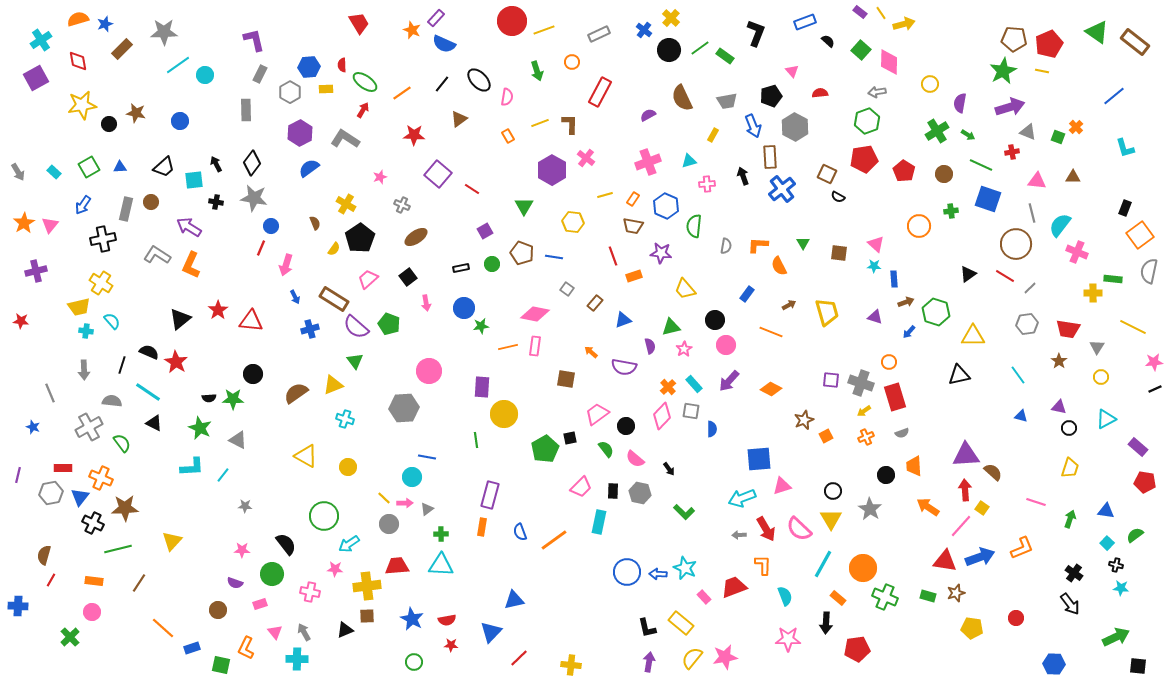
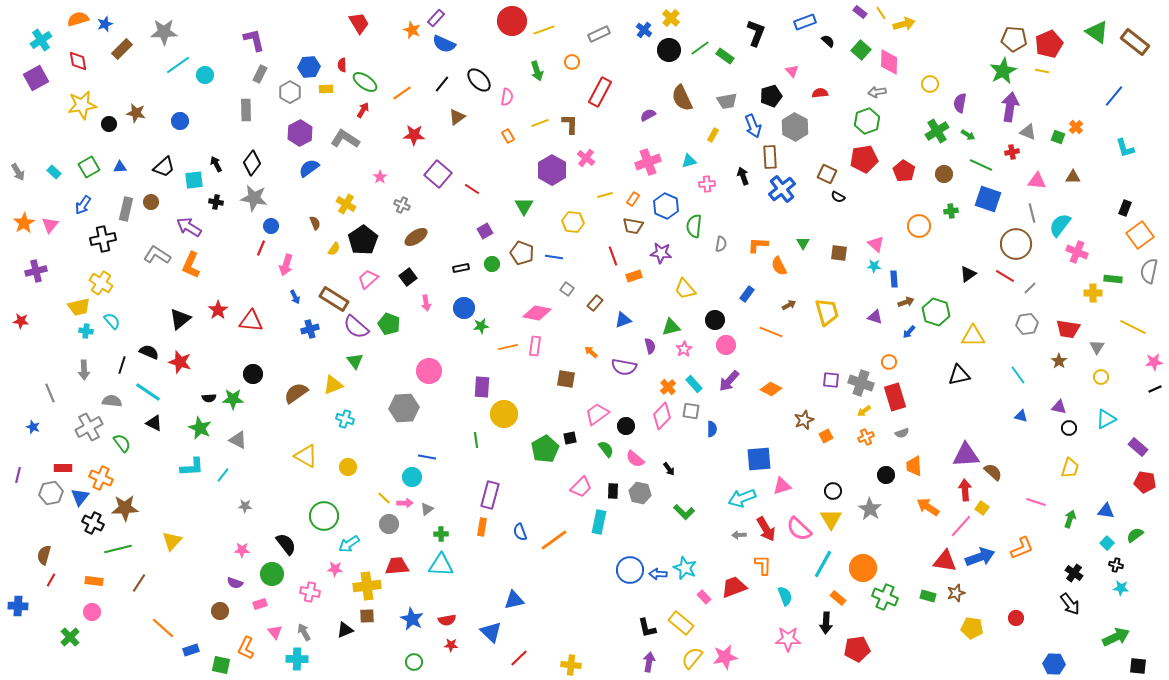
blue line at (1114, 96): rotated 10 degrees counterclockwise
purple arrow at (1010, 107): rotated 64 degrees counterclockwise
brown triangle at (459, 119): moved 2 px left, 2 px up
pink star at (380, 177): rotated 16 degrees counterclockwise
black pentagon at (360, 238): moved 3 px right, 2 px down
gray semicircle at (726, 246): moved 5 px left, 2 px up
pink diamond at (535, 314): moved 2 px right, 1 px up
red star at (176, 362): moved 4 px right; rotated 15 degrees counterclockwise
blue circle at (627, 572): moved 3 px right, 2 px up
brown circle at (218, 610): moved 2 px right, 1 px down
blue triangle at (491, 632): rotated 30 degrees counterclockwise
blue rectangle at (192, 648): moved 1 px left, 2 px down
